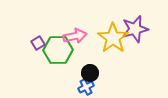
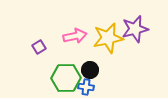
yellow star: moved 5 px left; rotated 24 degrees clockwise
purple square: moved 1 px right, 4 px down
green hexagon: moved 8 px right, 28 px down
black circle: moved 3 px up
blue cross: rotated 35 degrees clockwise
